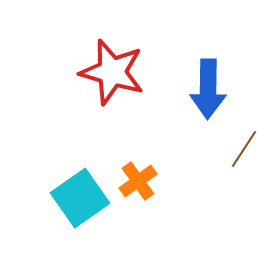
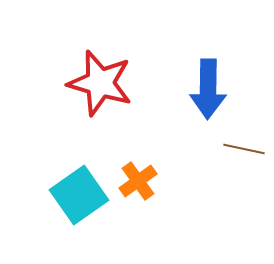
red star: moved 12 px left, 11 px down
brown line: rotated 69 degrees clockwise
cyan square: moved 1 px left, 3 px up
